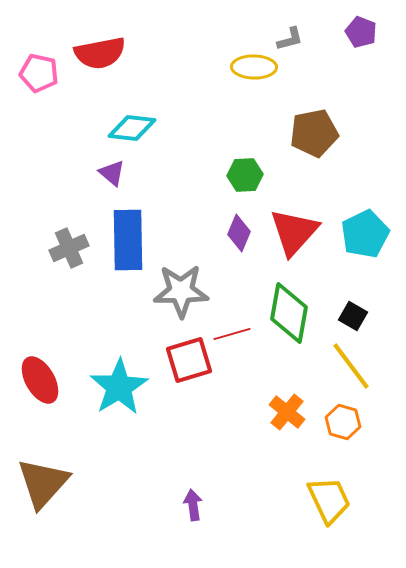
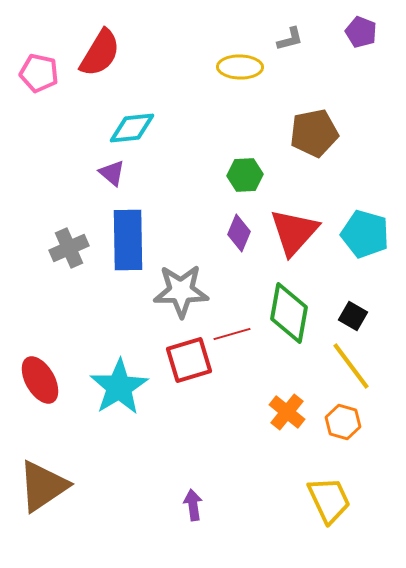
red semicircle: rotated 48 degrees counterclockwise
yellow ellipse: moved 14 px left
cyan diamond: rotated 12 degrees counterclockwise
cyan pentagon: rotated 30 degrees counterclockwise
brown triangle: moved 3 px down; rotated 14 degrees clockwise
